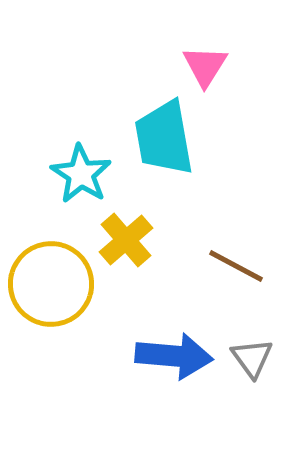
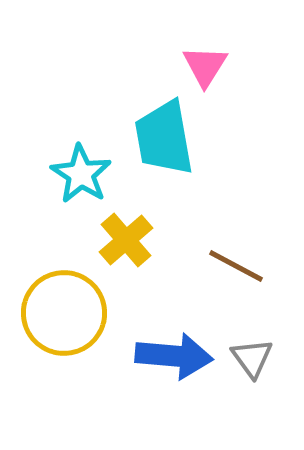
yellow circle: moved 13 px right, 29 px down
